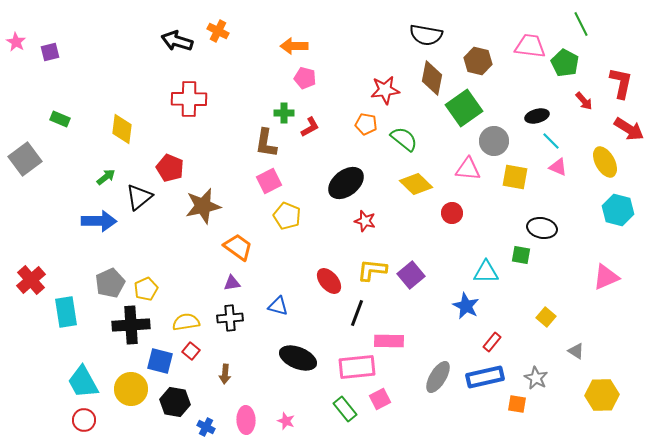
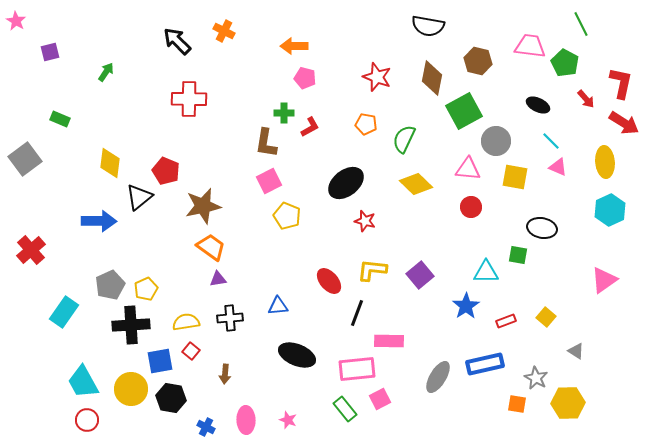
orange cross at (218, 31): moved 6 px right
black semicircle at (426, 35): moved 2 px right, 9 px up
black arrow at (177, 41): rotated 28 degrees clockwise
pink star at (16, 42): moved 21 px up
red star at (385, 90): moved 8 px left, 13 px up; rotated 28 degrees clockwise
red arrow at (584, 101): moved 2 px right, 2 px up
green square at (464, 108): moved 3 px down; rotated 6 degrees clockwise
black ellipse at (537, 116): moved 1 px right, 11 px up; rotated 40 degrees clockwise
yellow diamond at (122, 129): moved 12 px left, 34 px down
red arrow at (629, 129): moved 5 px left, 6 px up
green semicircle at (404, 139): rotated 104 degrees counterclockwise
gray circle at (494, 141): moved 2 px right
yellow ellipse at (605, 162): rotated 24 degrees clockwise
red pentagon at (170, 168): moved 4 px left, 3 px down
green arrow at (106, 177): moved 105 px up; rotated 18 degrees counterclockwise
cyan hexagon at (618, 210): moved 8 px left; rotated 20 degrees clockwise
red circle at (452, 213): moved 19 px right, 6 px up
orange trapezoid at (238, 247): moved 27 px left
green square at (521, 255): moved 3 px left
purple square at (411, 275): moved 9 px right
pink triangle at (606, 277): moved 2 px left, 3 px down; rotated 12 degrees counterclockwise
red cross at (31, 280): moved 30 px up
gray pentagon at (110, 283): moved 2 px down
purple triangle at (232, 283): moved 14 px left, 4 px up
blue triangle at (278, 306): rotated 20 degrees counterclockwise
blue star at (466, 306): rotated 12 degrees clockwise
cyan rectangle at (66, 312): moved 2 px left; rotated 44 degrees clockwise
red rectangle at (492, 342): moved 14 px right, 21 px up; rotated 30 degrees clockwise
black ellipse at (298, 358): moved 1 px left, 3 px up
blue square at (160, 361): rotated 24 degrees counterclockwise
pink rectangle at (357, 367): moved 2 px down
blue rectangle at (485, 377): moved 13 px up
yellow hexagon at (602, 395): moved 34 px left, 8 px down
black hexagon at (175, 402): moved 4 px left, 4 px up
red circle at (84, 420): moved 3 px right
pink star at (286, 421): moved 2 px right, 1 px up
